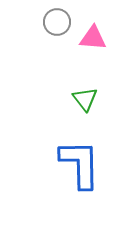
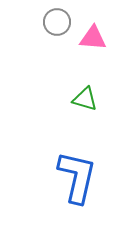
green triangle: rotated 36 degrees counterclockwise
blue L-shape: moved 3 px left, 13 px down; rotated 14 degrees clockwise
